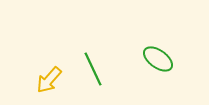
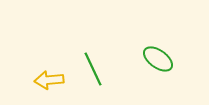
yellow arrow: rotated 44 degrees clockwise
